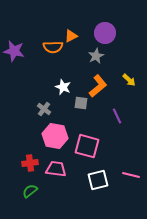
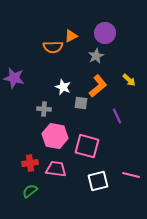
purple star: moved 27 px down
gray cross: rotated 32 degrees counterclockwise
white square: moved 1 px down
